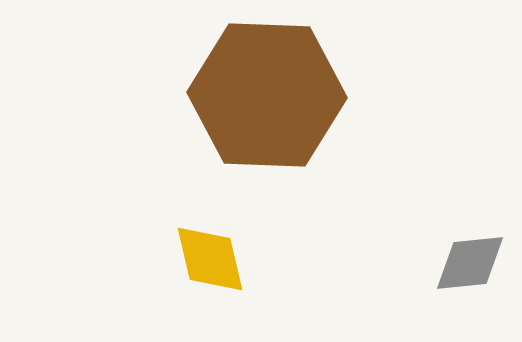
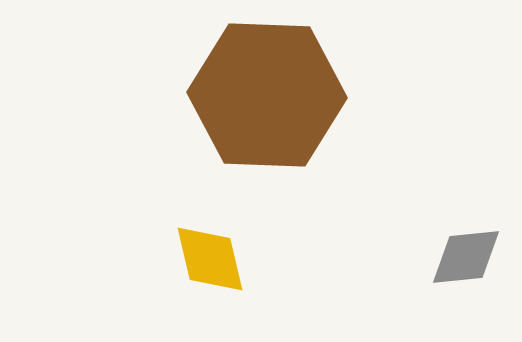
gray diamond: moved 4 px left, 6 px up
